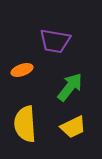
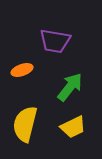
yellow semicircle: rotated 18 degrees clockwise
